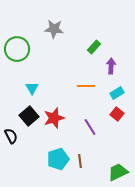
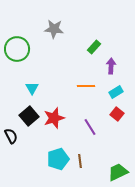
cyan rectangle: moved 1 px left, 1 px up
